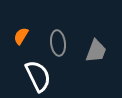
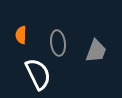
orange semicircle: moved 1 px up; rotated 30 degrees counterclockwise
white semicircle: moved 2 px up
